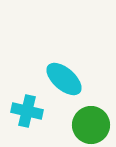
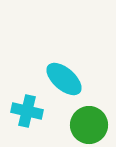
green circle: moved 2 px left
